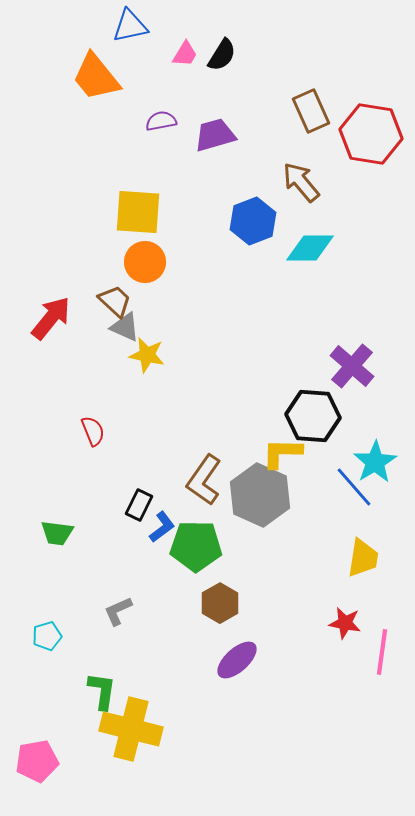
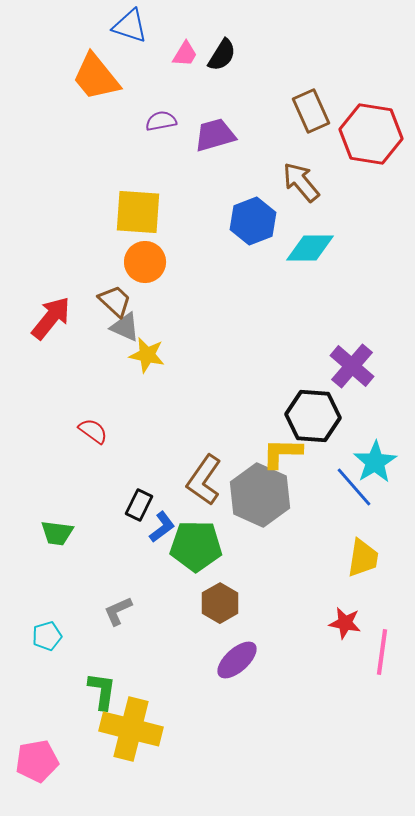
blue triangle: rotated 30 degrees clockwise
red semicircle: rotated 32 degrees counterclockwise
